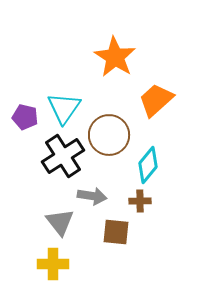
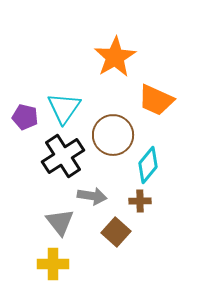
orange star: rotated 9 degrees clockwise
orange trapezoid: rotated 114 degrees counterclockwise
brown circle: moved 4 px right
brown square: rotated 36 degrees clockwise
